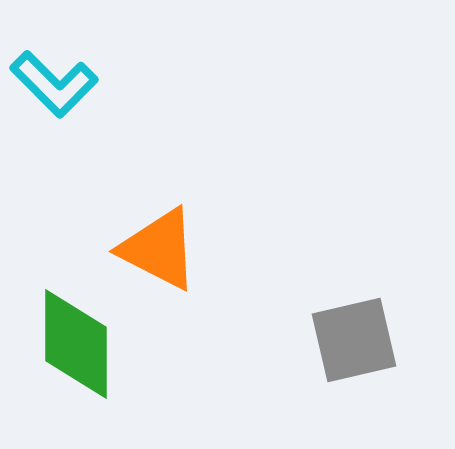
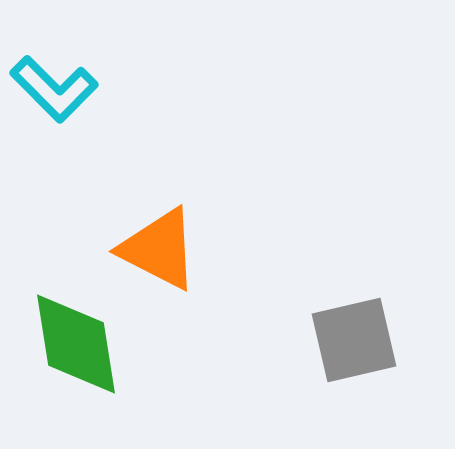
cyan L-shape: moved 5 px down
green diamond: rotated 9 degrees counterclockwise
